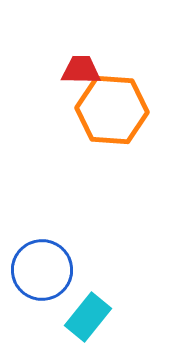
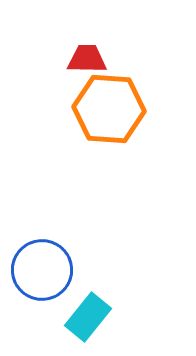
red trapezoid: moved 6 px right, 11 px up
orange hexagon: moved 3 px left, 1 px up
